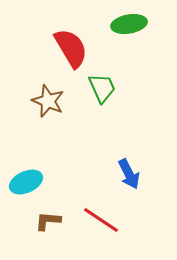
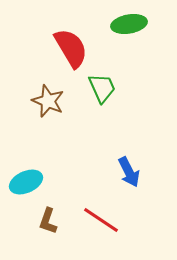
blue arrow: moved 2 px up
brown L-shape: rotated 76 degrees counterclockwise
